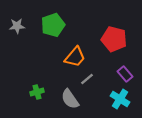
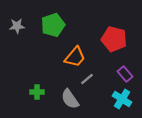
green cross: rotated 16 degrees clockwise
cyan cross: moved 2 px right
